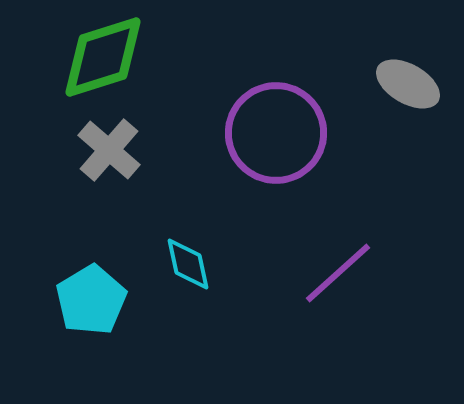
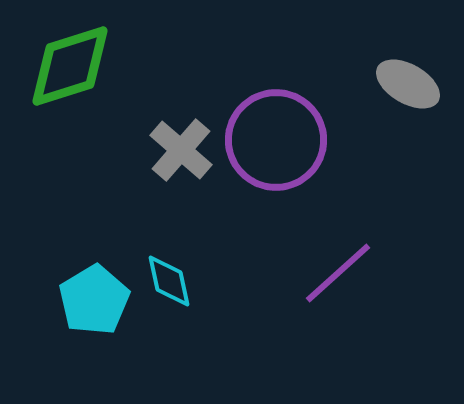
green diamond: moved 33 px left, 9 px down
purple circle: moved 7 px down
gray cross: moved 72 px right
cyan diamond: moved 19 px left, 17 px down
cyan pentagon: moved 3 px right
